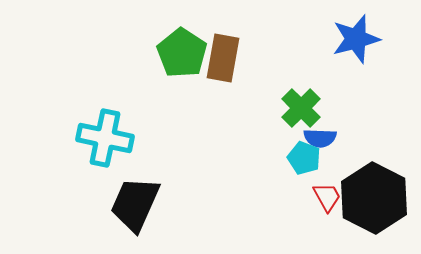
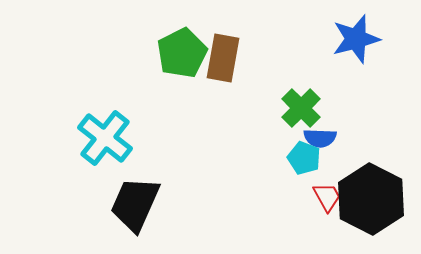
green pentagon: rotated 12 degrees clockwise
cyan cross: rotated 26 degrees clockwise
black hexagon: moved 3 px left, 1 px down
